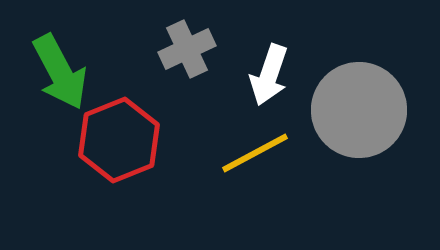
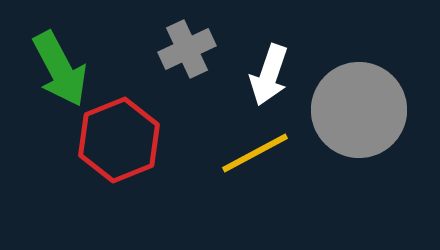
green arrow: moved 3 px up
